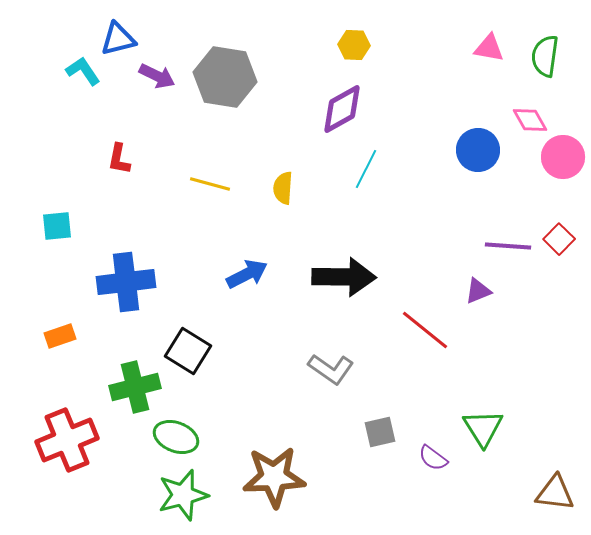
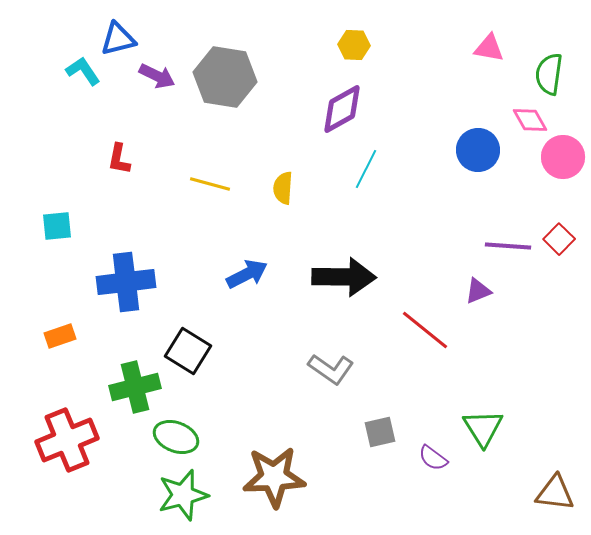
green semicircle: moved 4 px right, 18 px down
